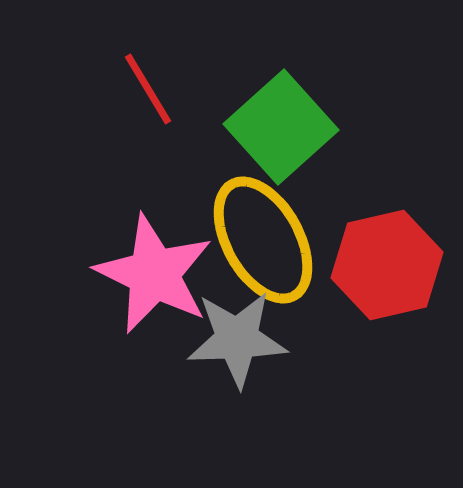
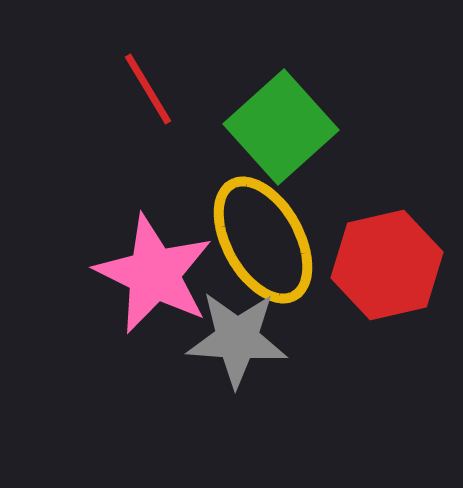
gray star: rotated 6 degrees clockwise
